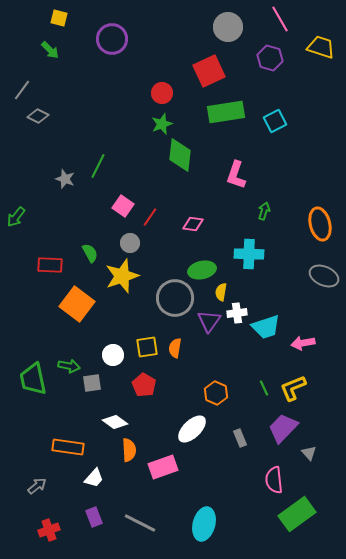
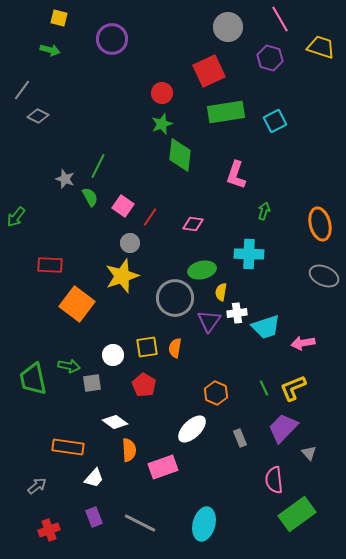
green arrow at (50, 50): rotated 30 degrees counterclockwise
green semicircle at (90, 253): moved 56 px up
